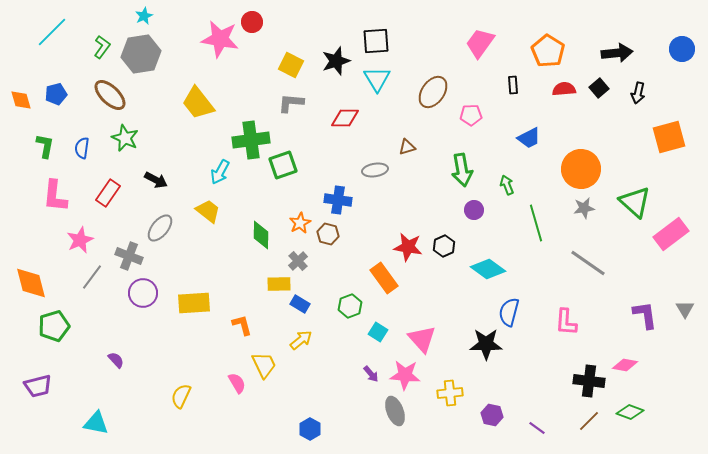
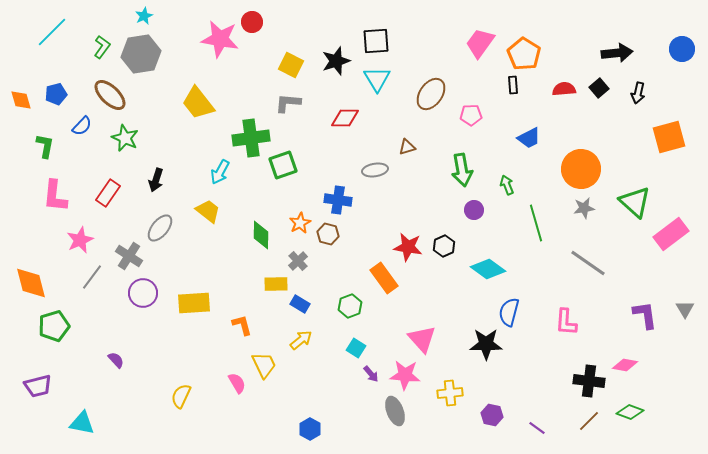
orange pentagon at (548, 51): moved 24 px left, 3 px down
brown ellipse at (433, 92): moved 2 px left, 2 px down
gray L-shape at (291, 103): moved 3 px left
green cross at (251, 140): moved 2 px up
blue semicircle at (82, 148): moved 22 px up; rotated 145 degrees counterclockwise
black arrow at (156, 180): rotated 80 degrees clockwise
gray cross at (129, 256): rotated 12 degrees clockwise
yellow rectangle at (279, 284): moved 3 px left
cyan square at (378, 332): moved 22 px left, 16 px down
cyan triangle at (96, 423): moved 14 px left
